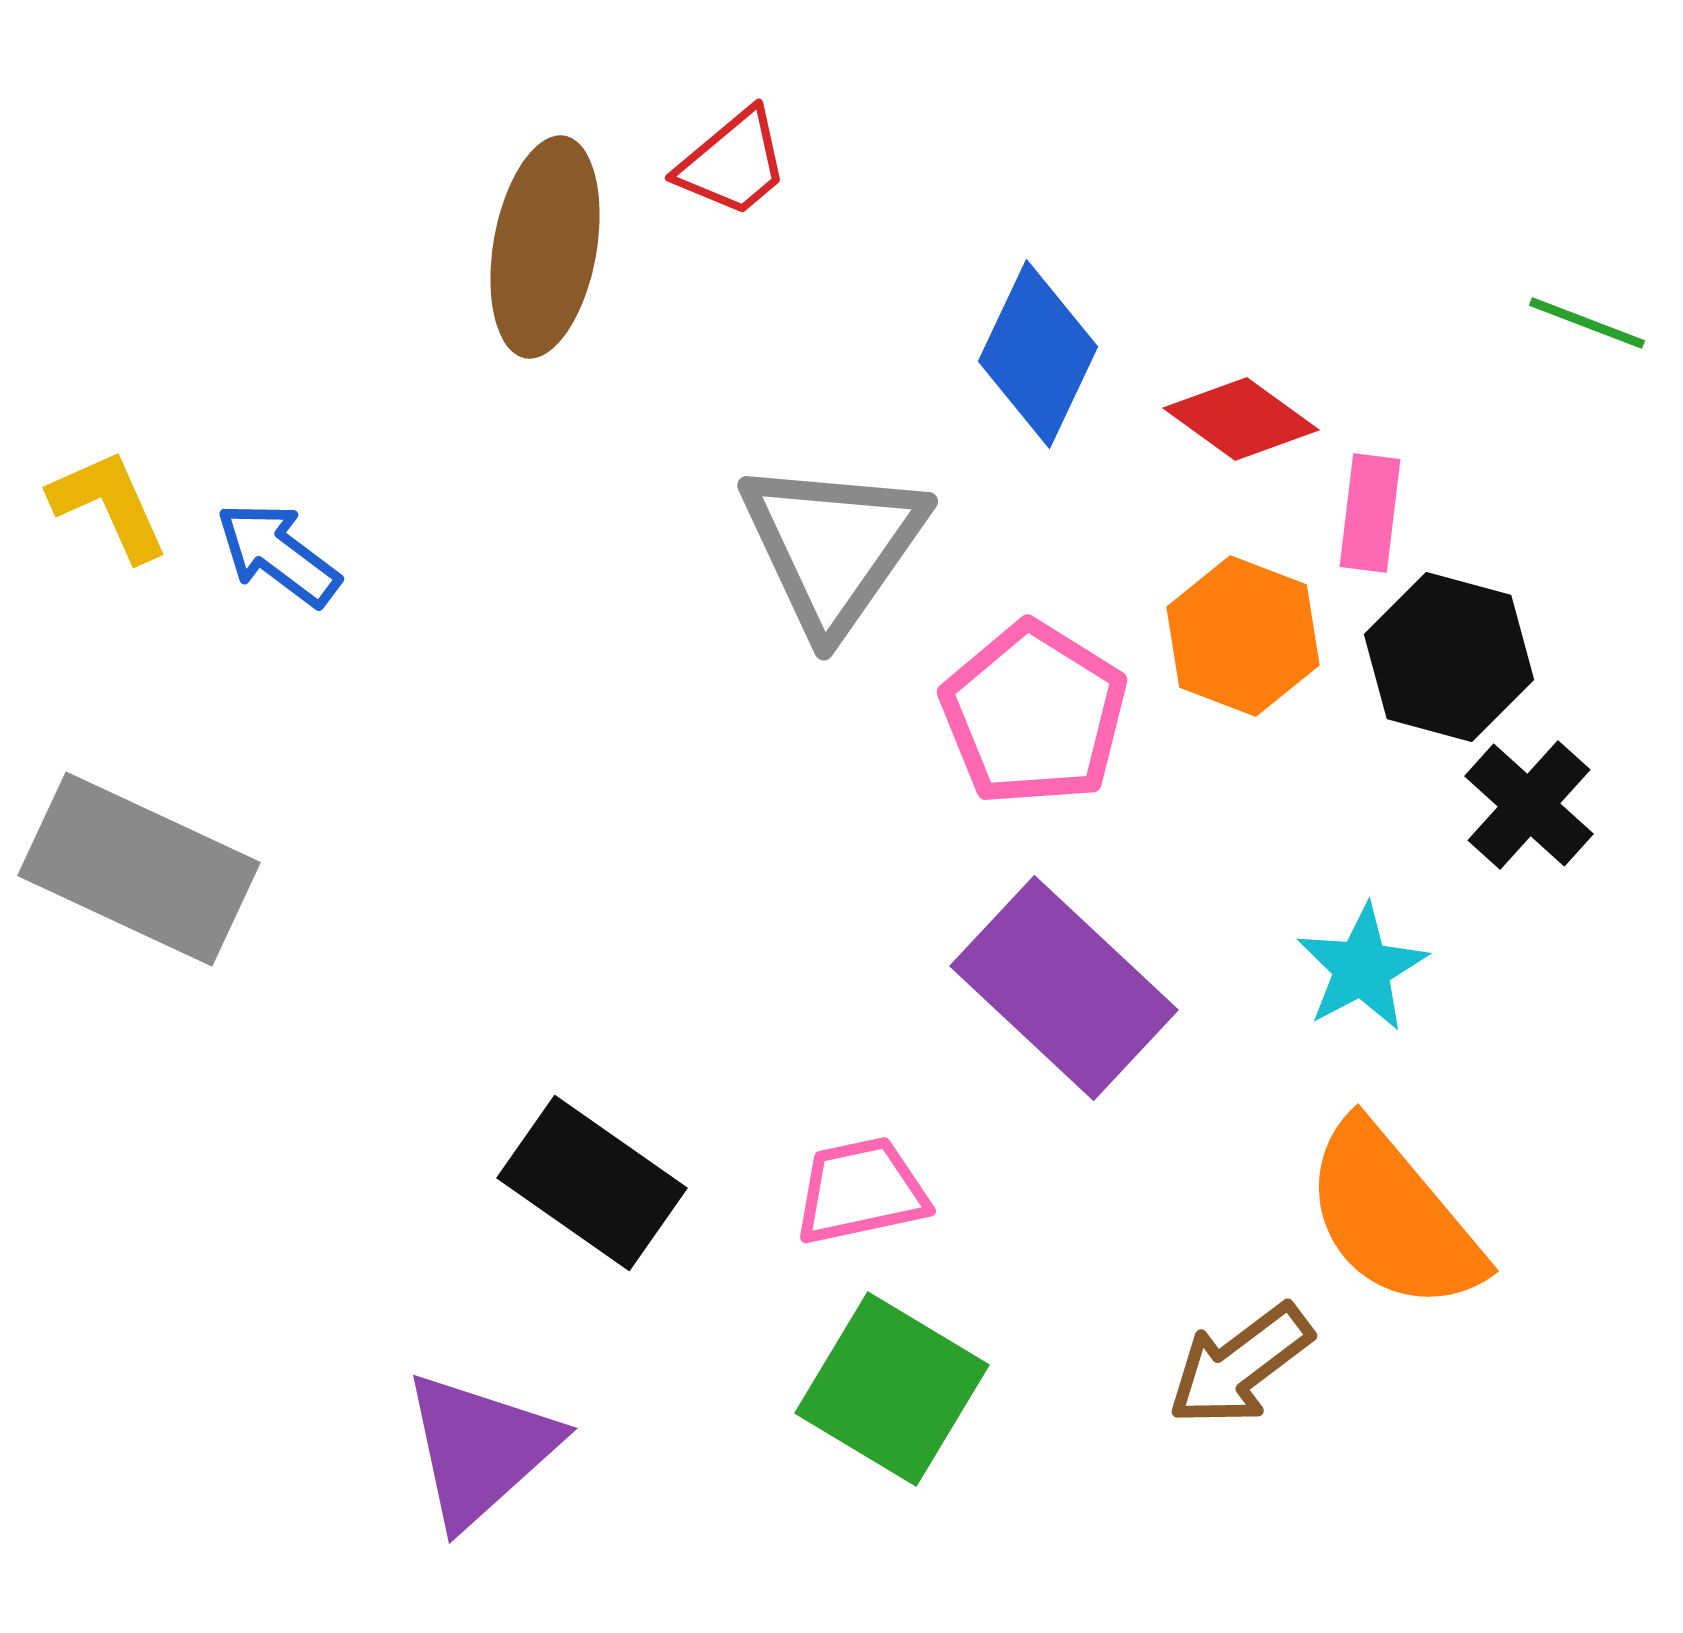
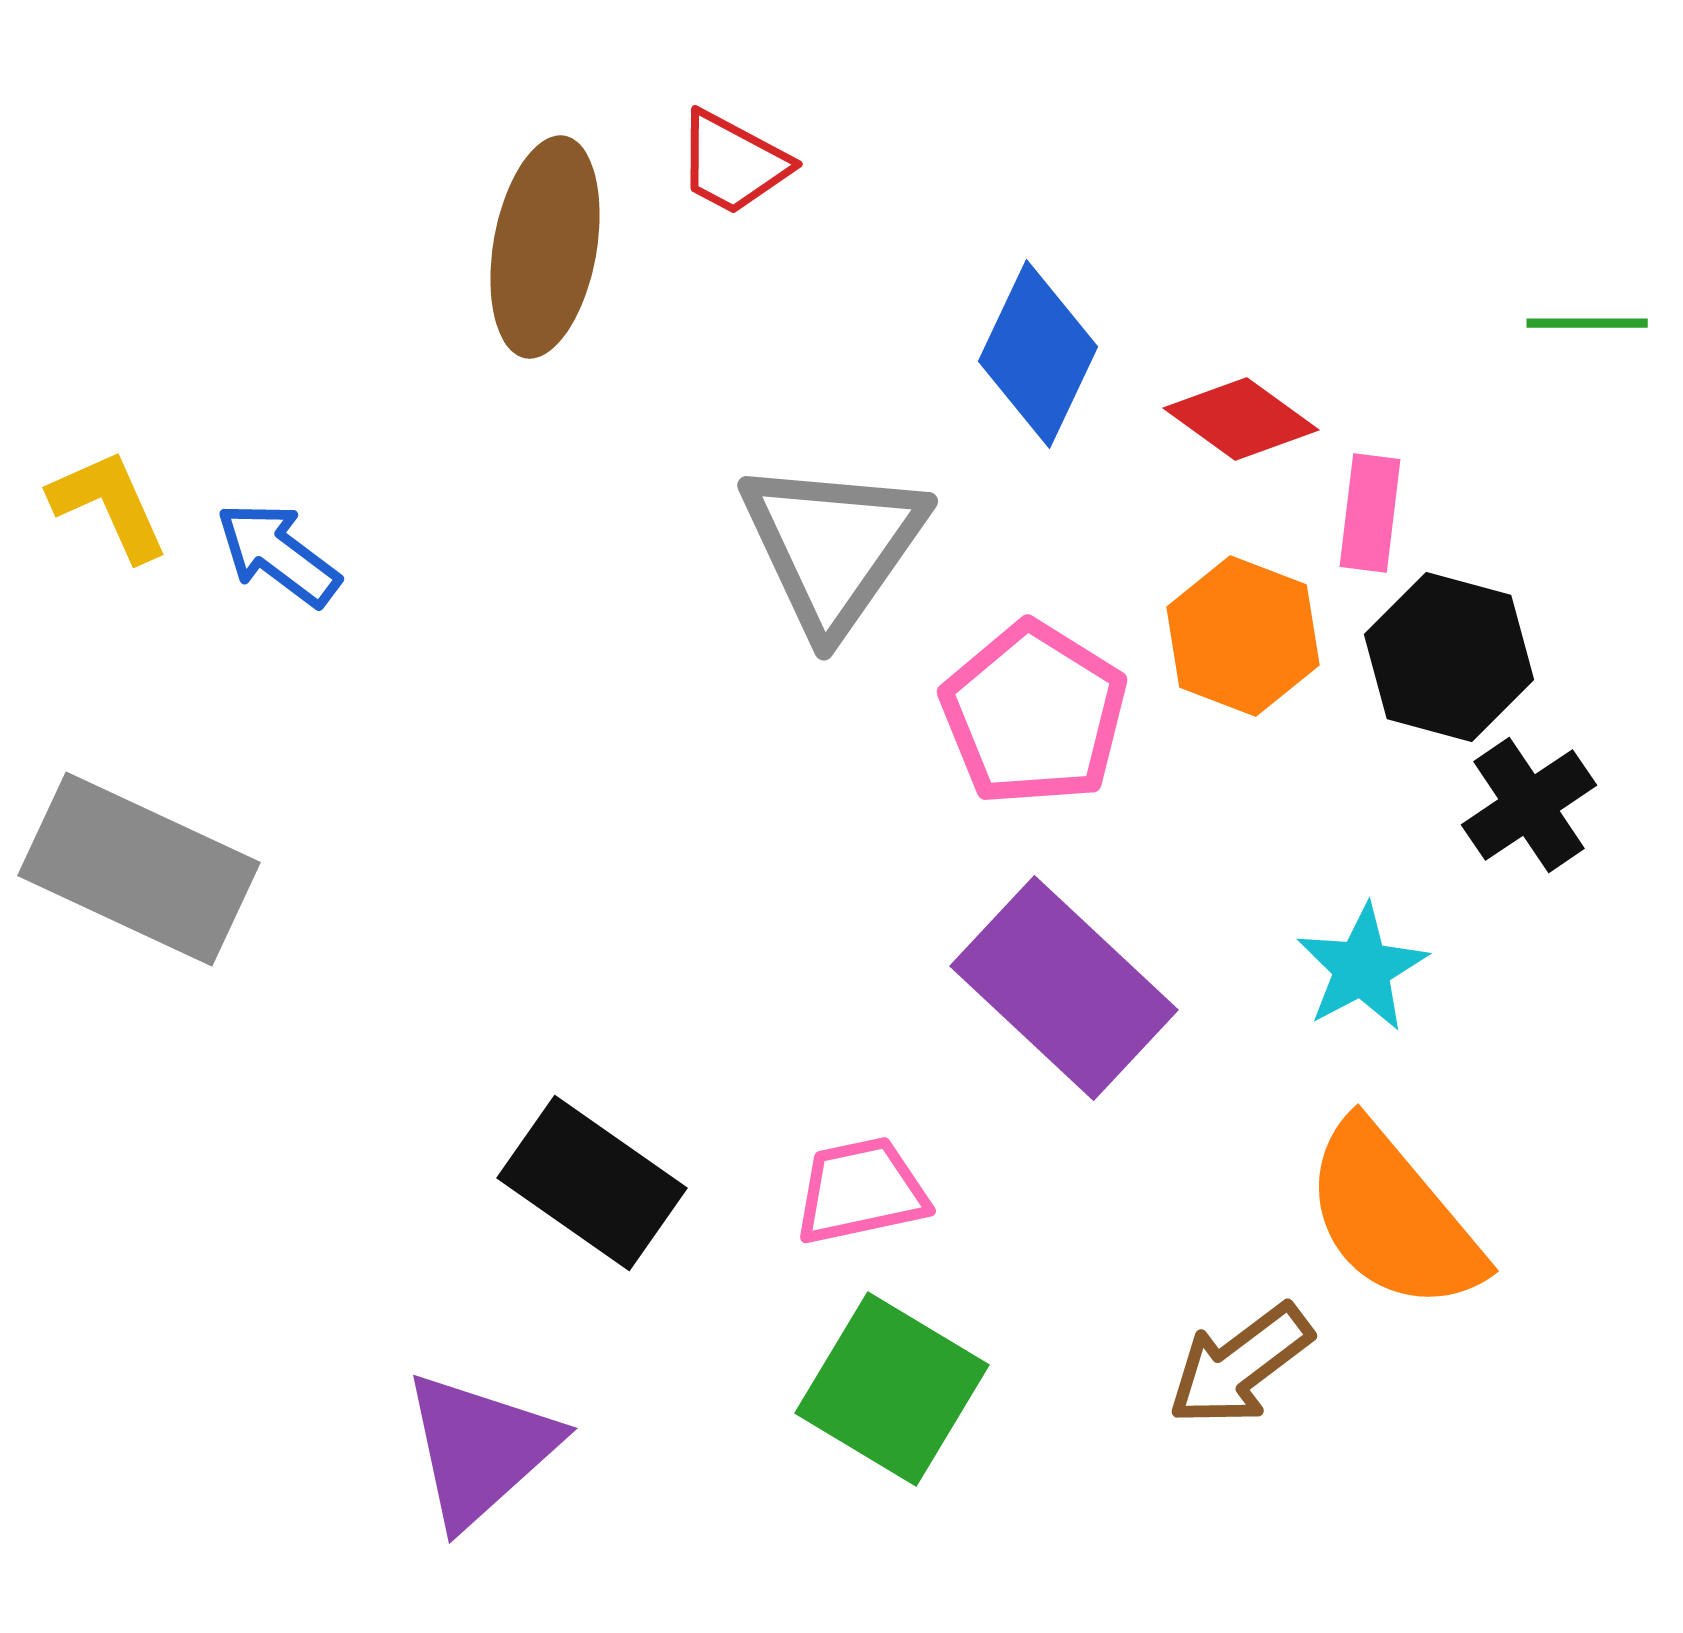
red trapezoid: rotated 68 degrees clockwise
green line: rotated 21 degrees counterclockwise
black cross: rotated 14 degrees clockwise
